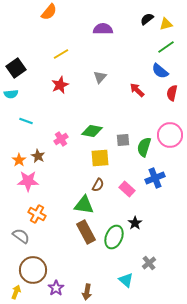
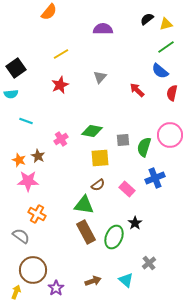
orange star: rotated 16 degrees counterclockwise
brown semicircle: rotated 24 degrees clockwise
brown arrow: moved 6 px right, 11 px up; rotated 119 degrees counterclockwise
